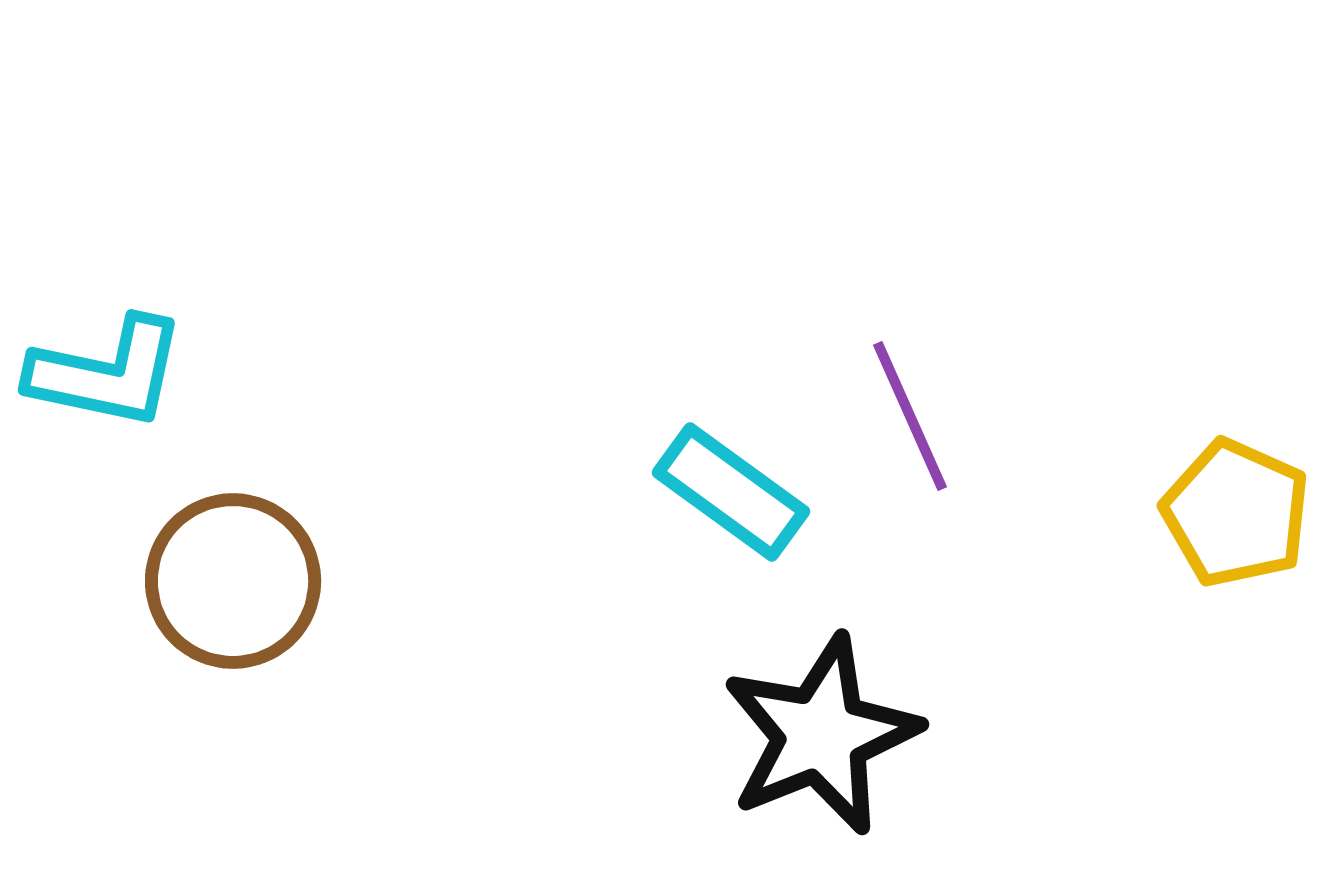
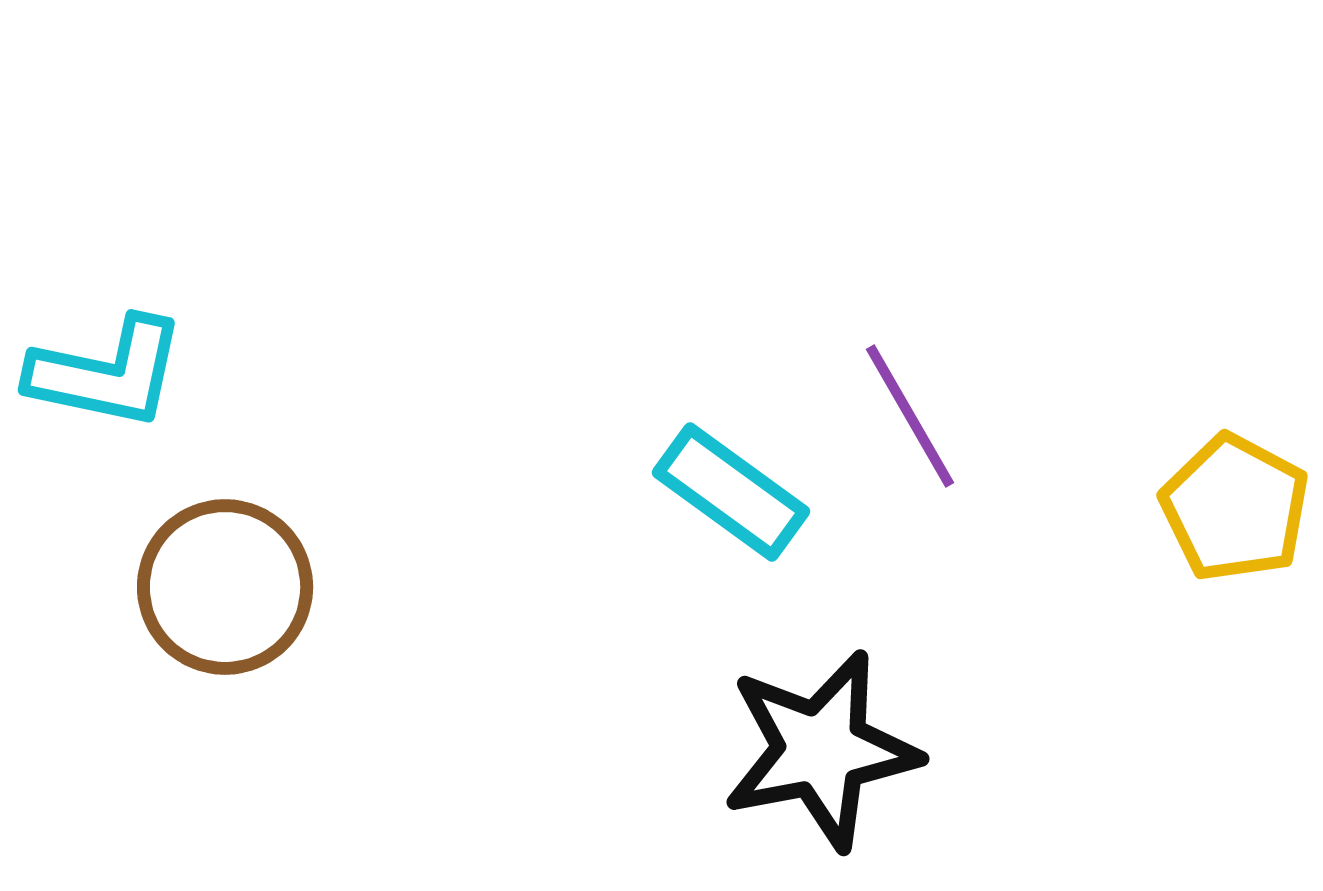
purple line: rotated 6 degrees counterclockwise
yellow pentagon: moved 1 px left, 5 px up; rotated 4 degrees clockwise
brown circle: moved 8 px left, 6 px down
black star: moved 15 px down; rotated 11 degrees clockwise
